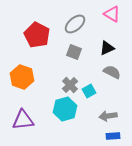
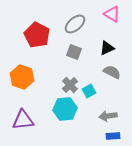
cyan hexagon: rotated 10 degrees clockwise
